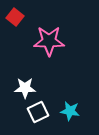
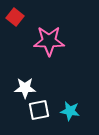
white square: moved 1 px right, 2 px up; rotated 15 degrees clockwise
